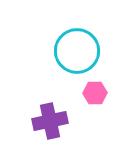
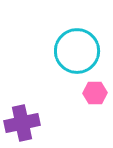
purple cross: moved 28 px left, 2 px down
